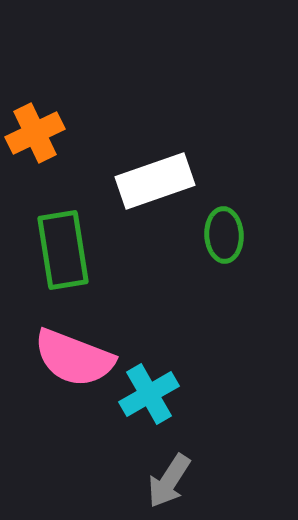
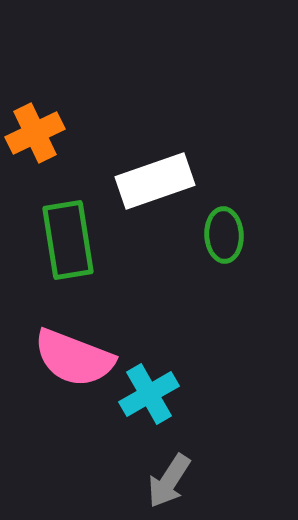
green rectangle: moved 5 px right, 10 px up
